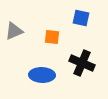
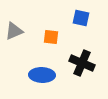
orange square: moved 1 px left
